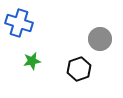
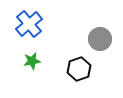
blue cross: moved 10 px right, 1 px down; rotated 32 degrees clockwise
